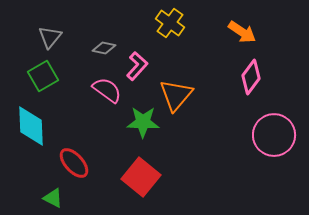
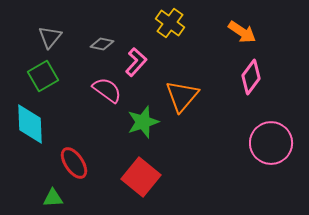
gray diamond: moved 2 px left, 4 px up
pink L-shape: moved 1 px left, 4 px up
orange triangle: moved 6 px right, 1 px down
green star: rotated 20 degrees counterclockwise
cyan diamond: moved 1 px left, 2 px up
pink circle: moved 3 px left, 8 px down
red ellipse: rotated 8 degrees clockwise
green triangle: rotated 30 degrees counterclockwise
